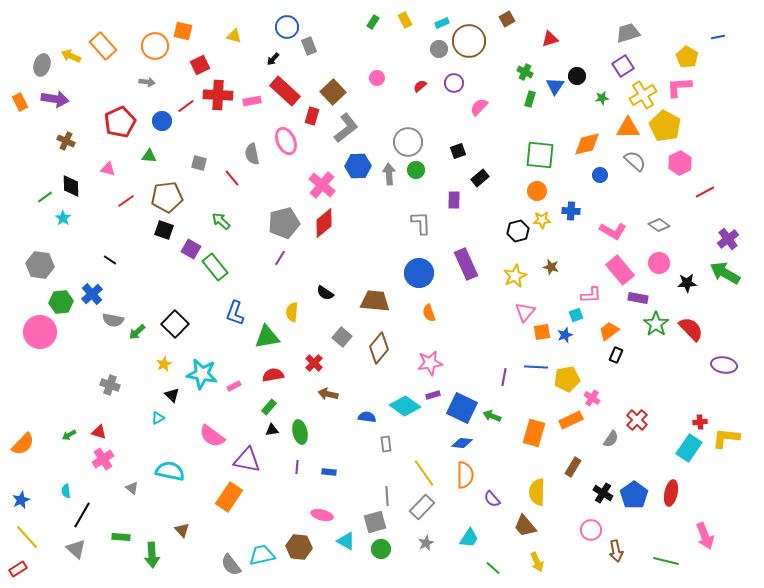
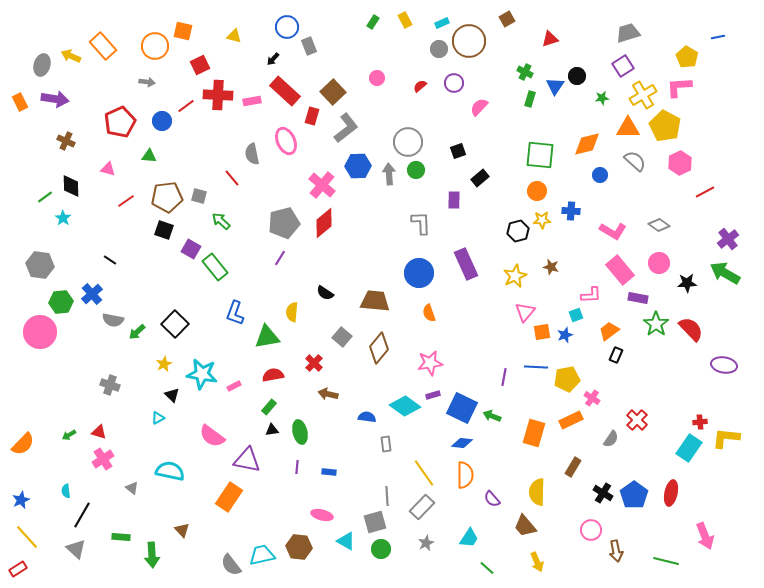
gray square at (199, 163): moved 33 px down
green line at (493, 568): moved 6 px left
